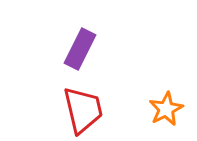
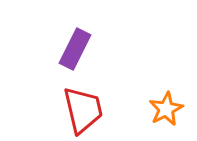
purple rectangle: moved 5 px left
